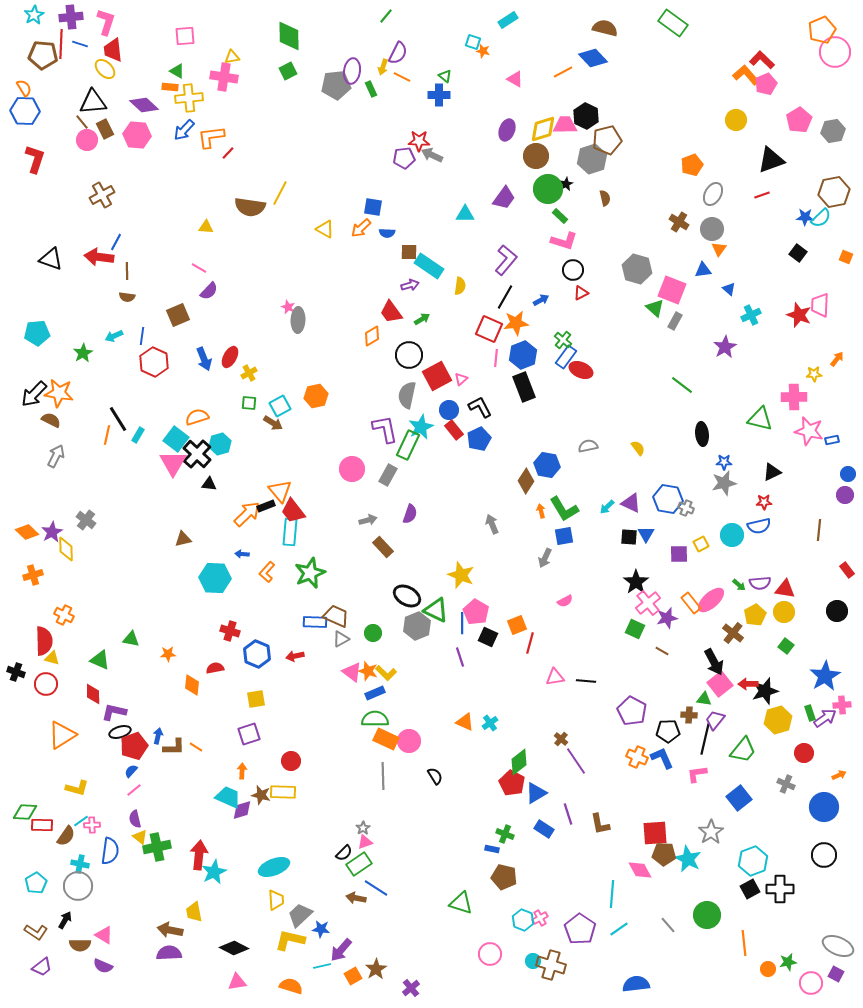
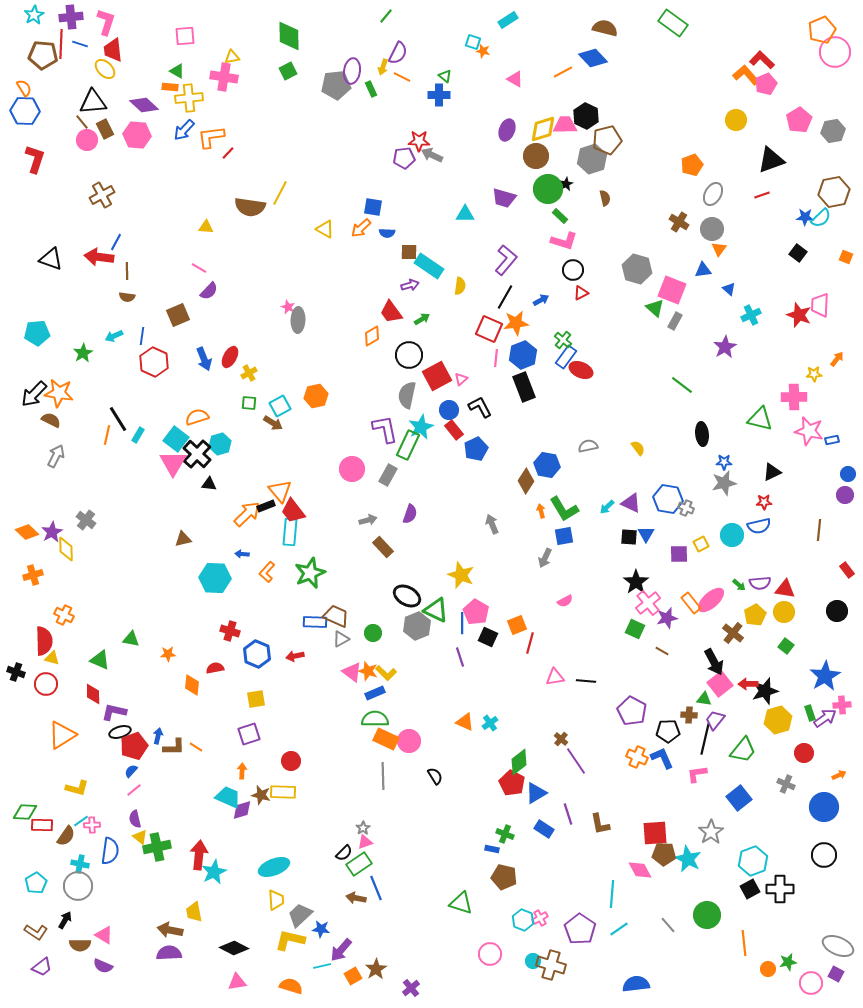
purple trapezoid at (504, 198): rotated 70 degrees clockwise
blue pentagon at (479, 439): moved 3 px left, 10 px down
blue line at (376, 888): rotated 35 degrees clockwise
